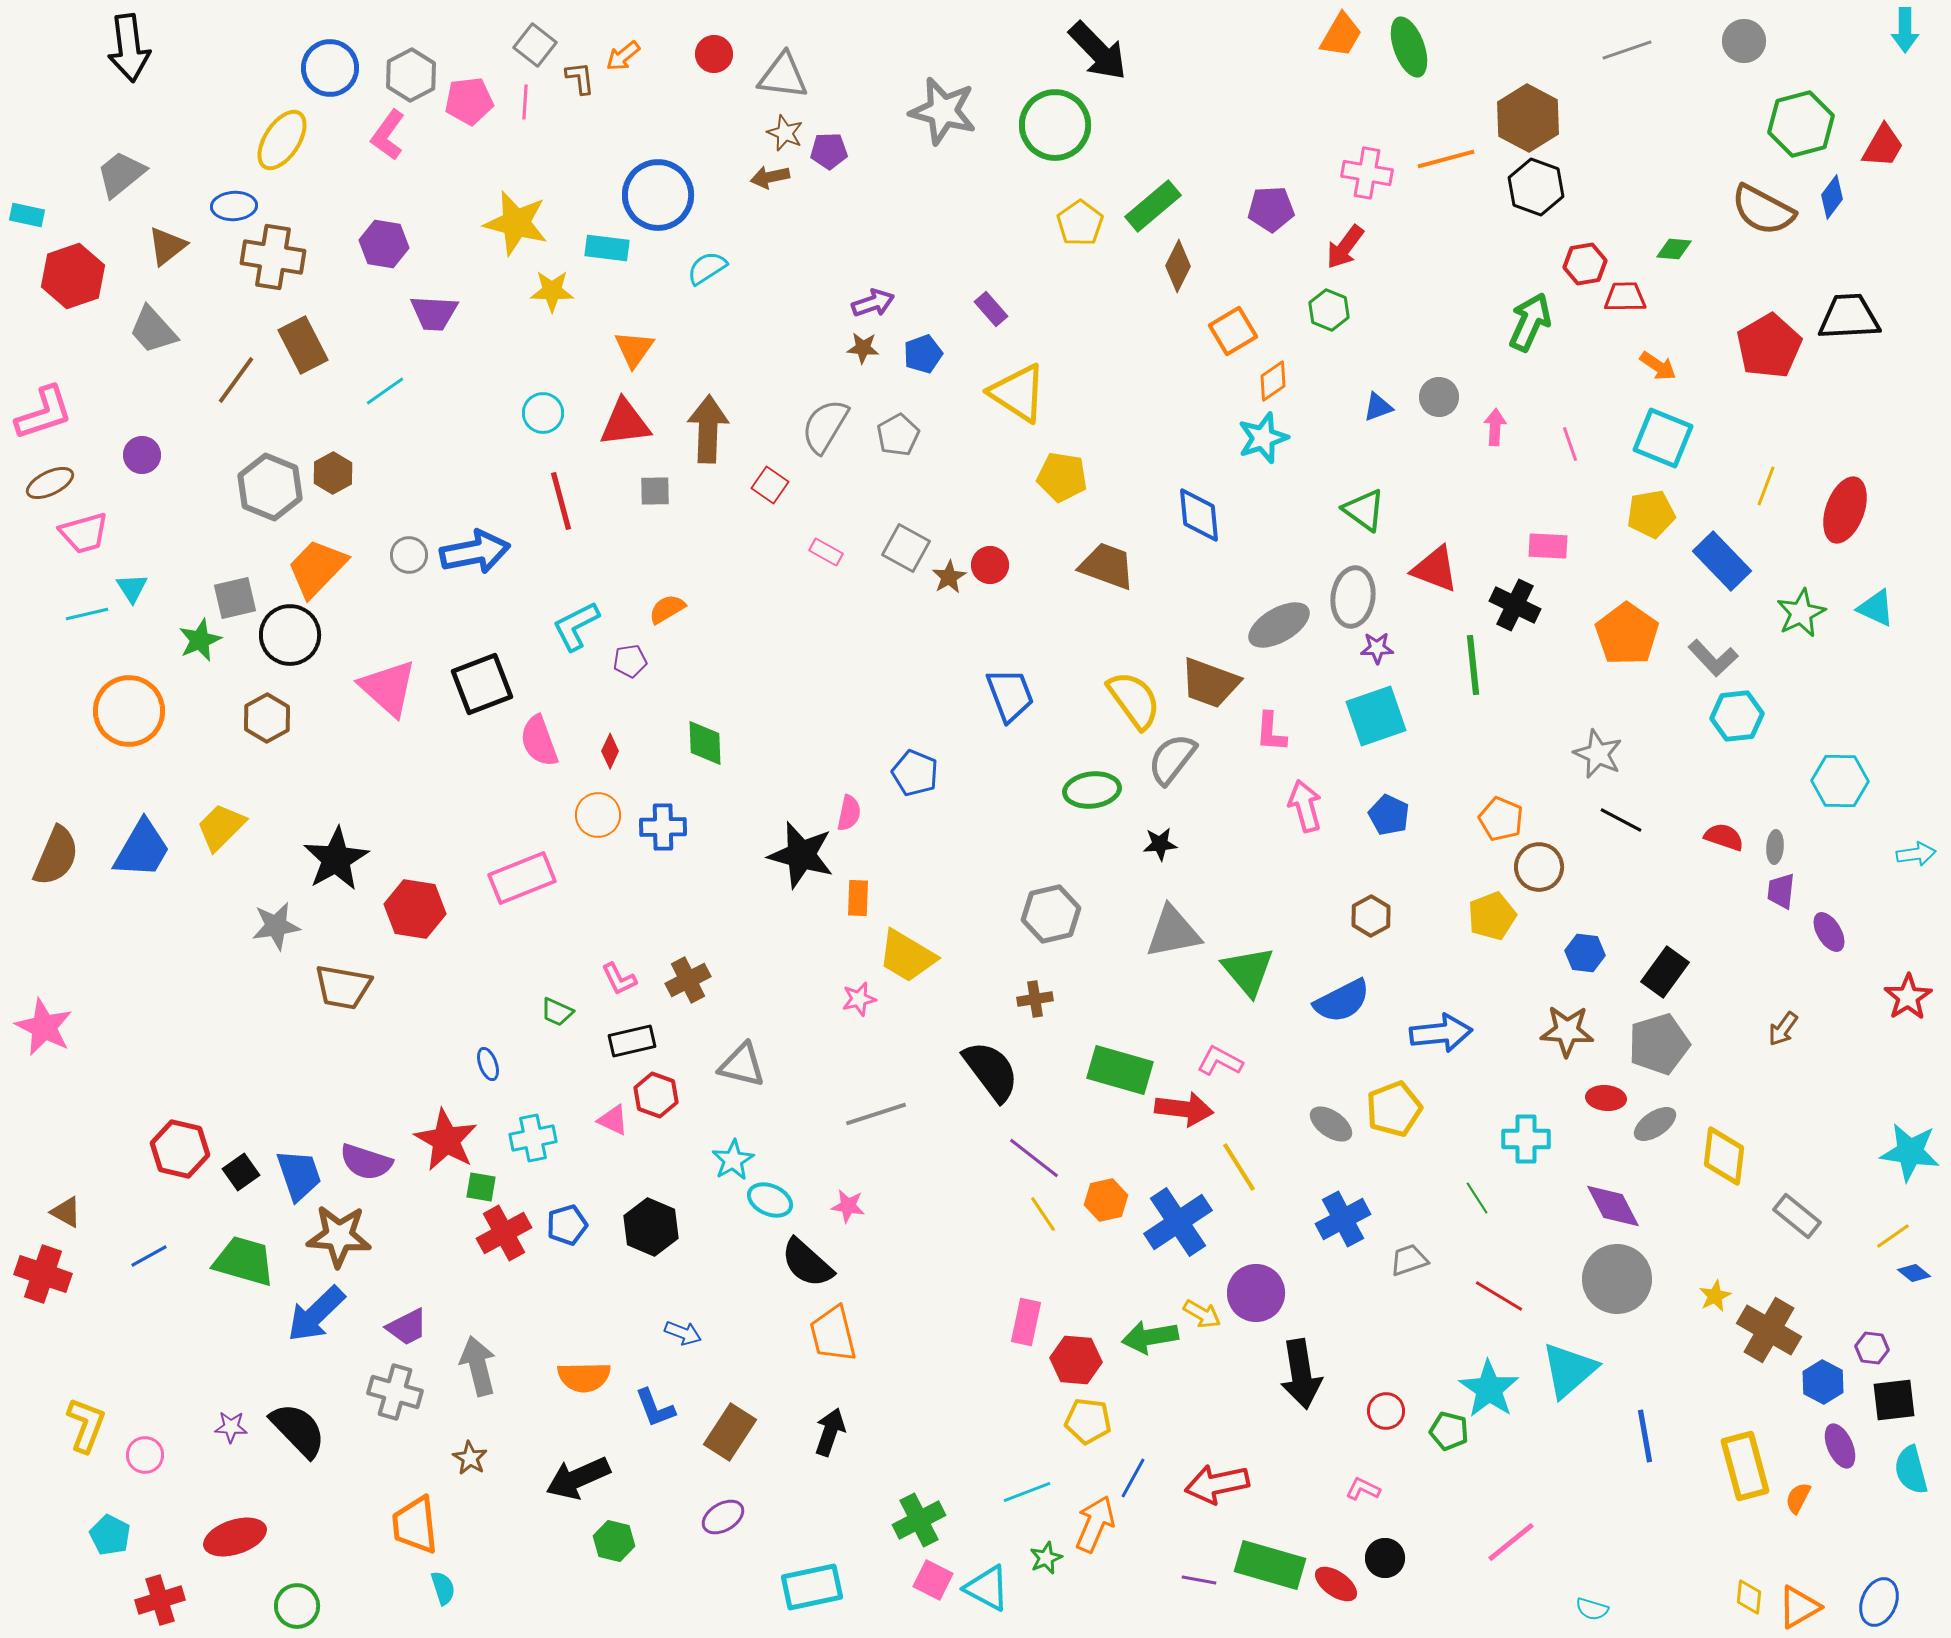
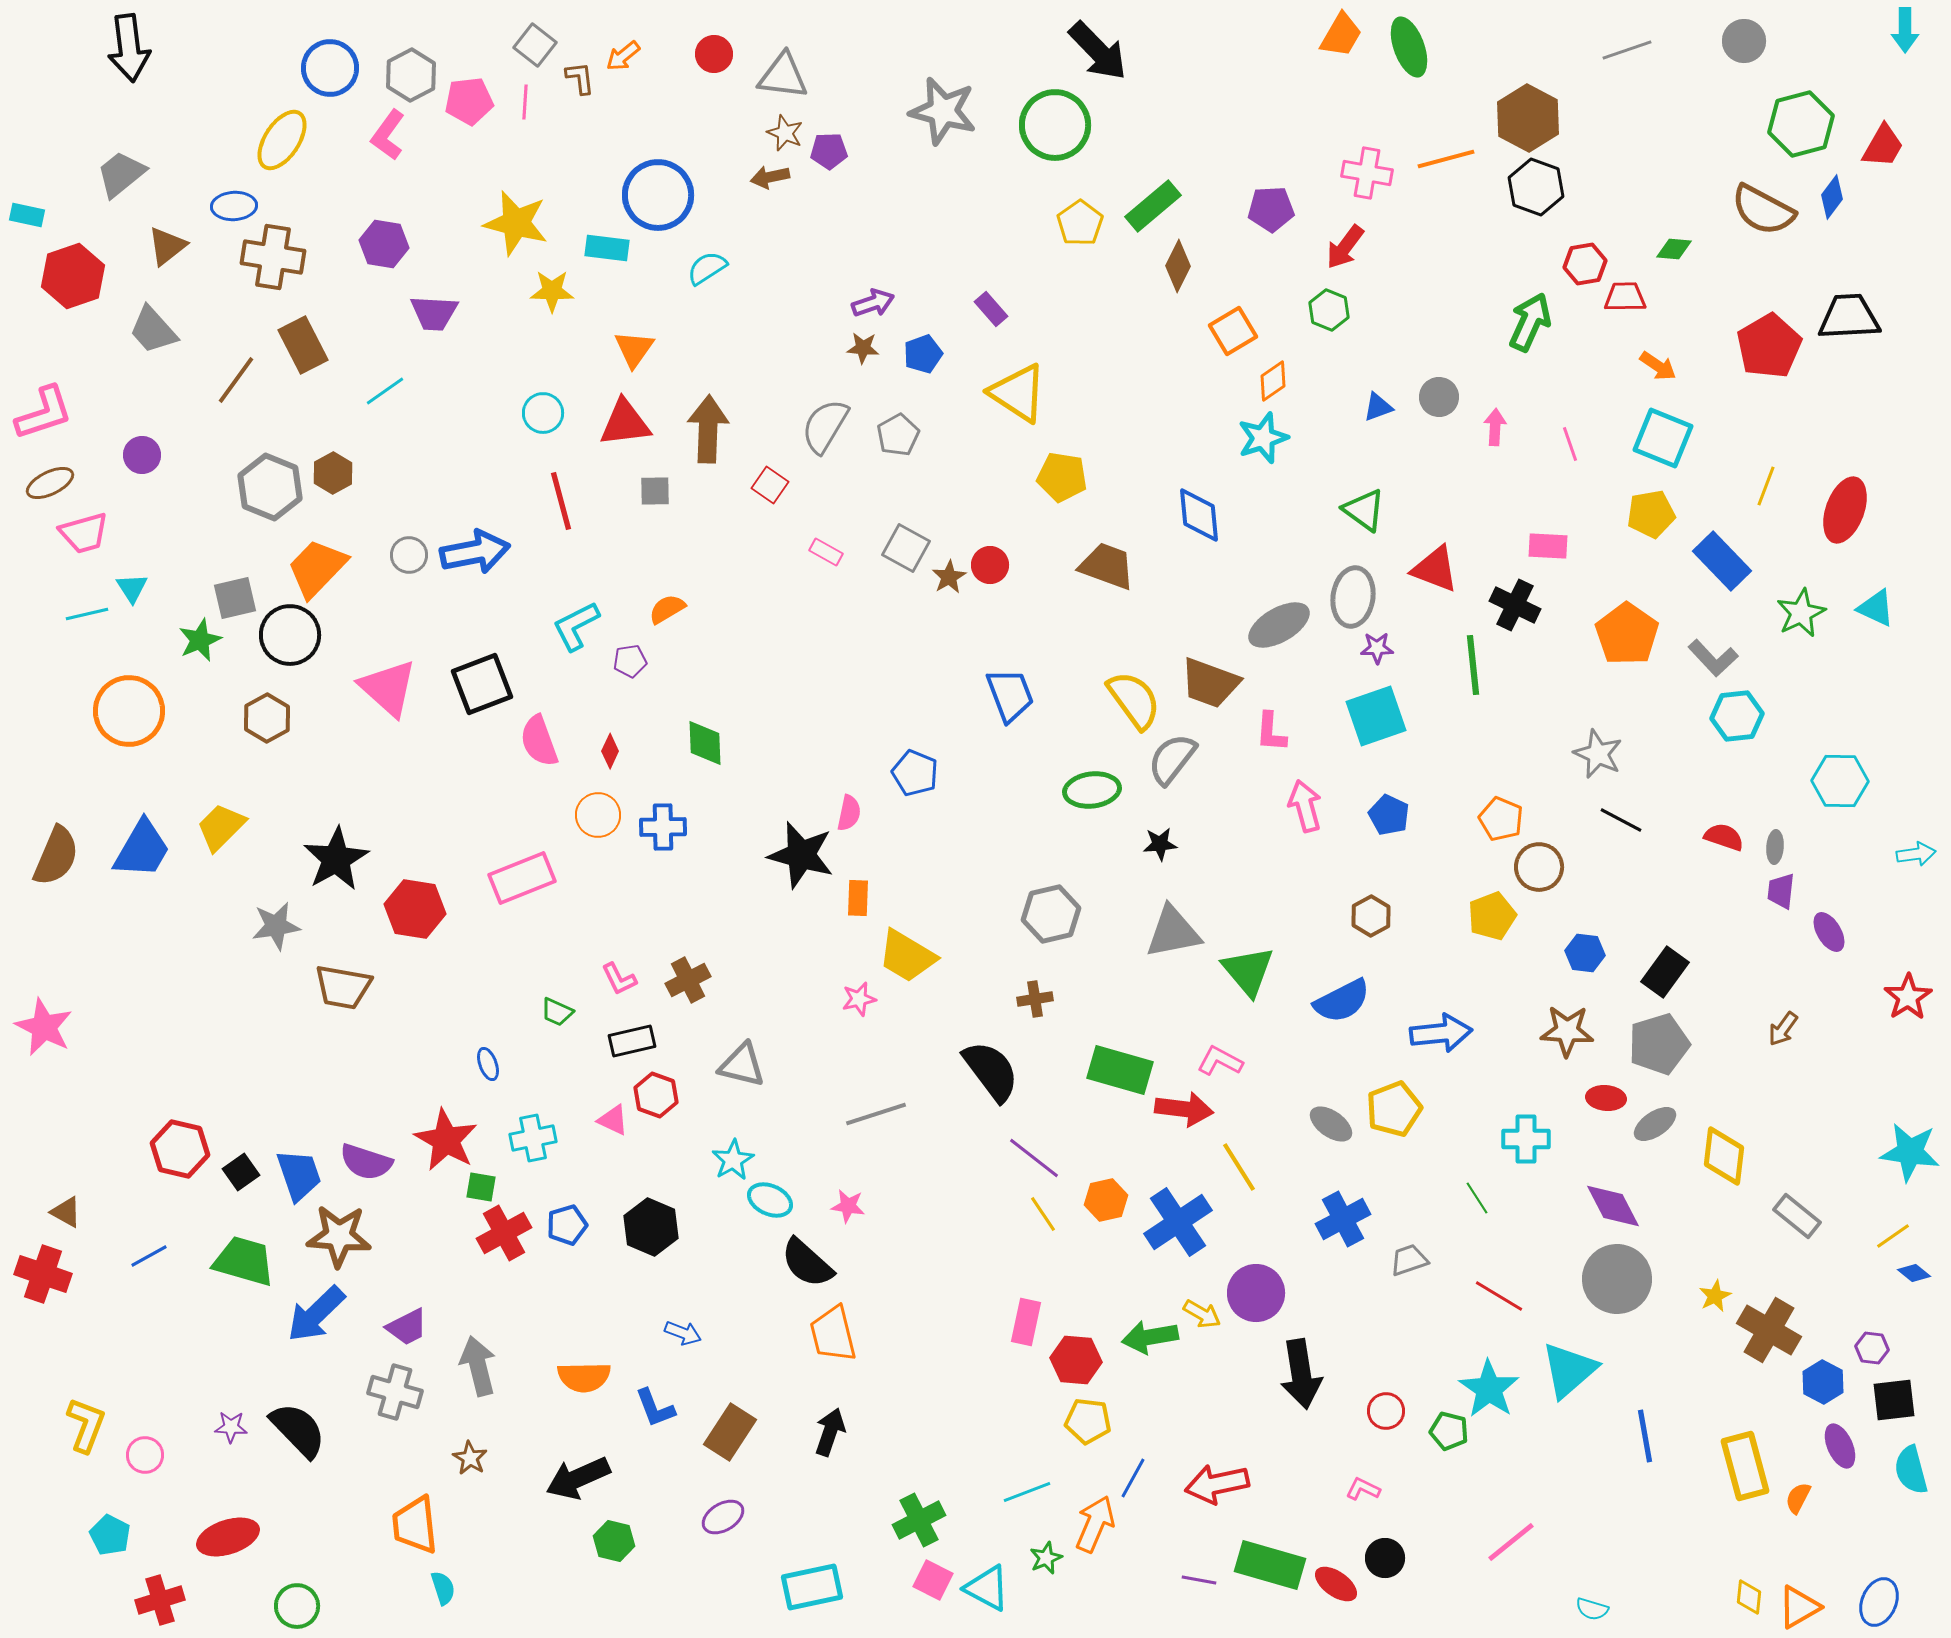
red ellipse at (235, 1537): moved 7 px left
